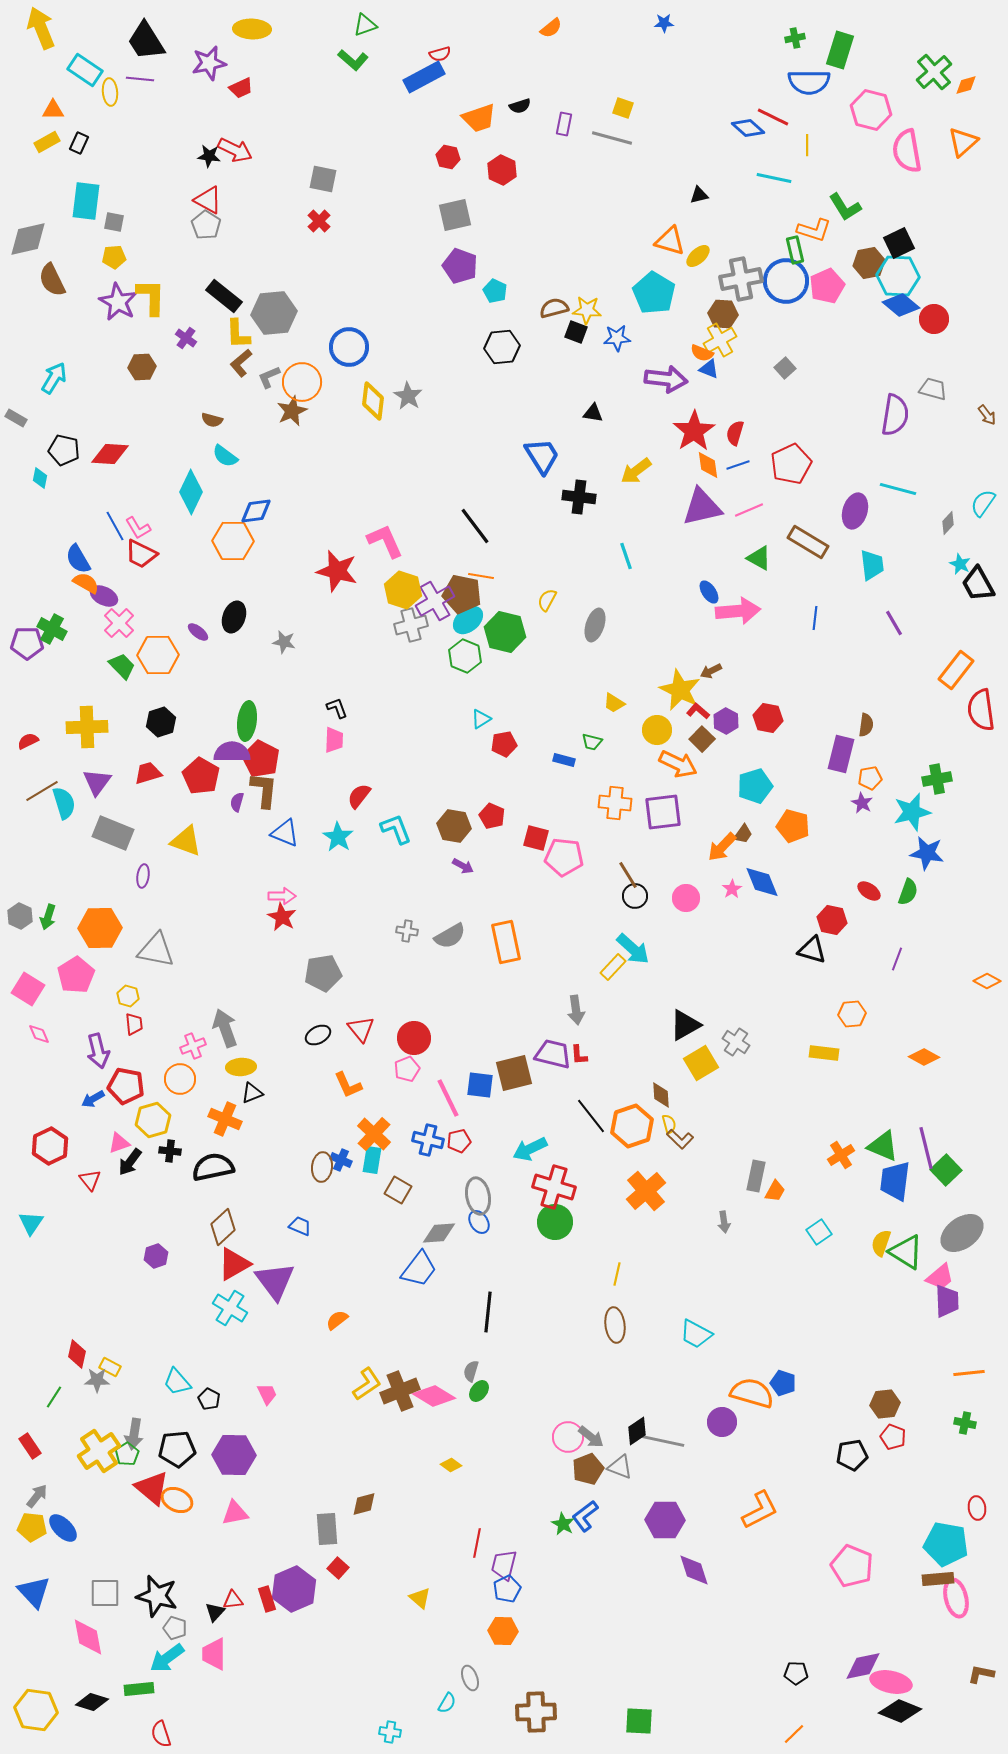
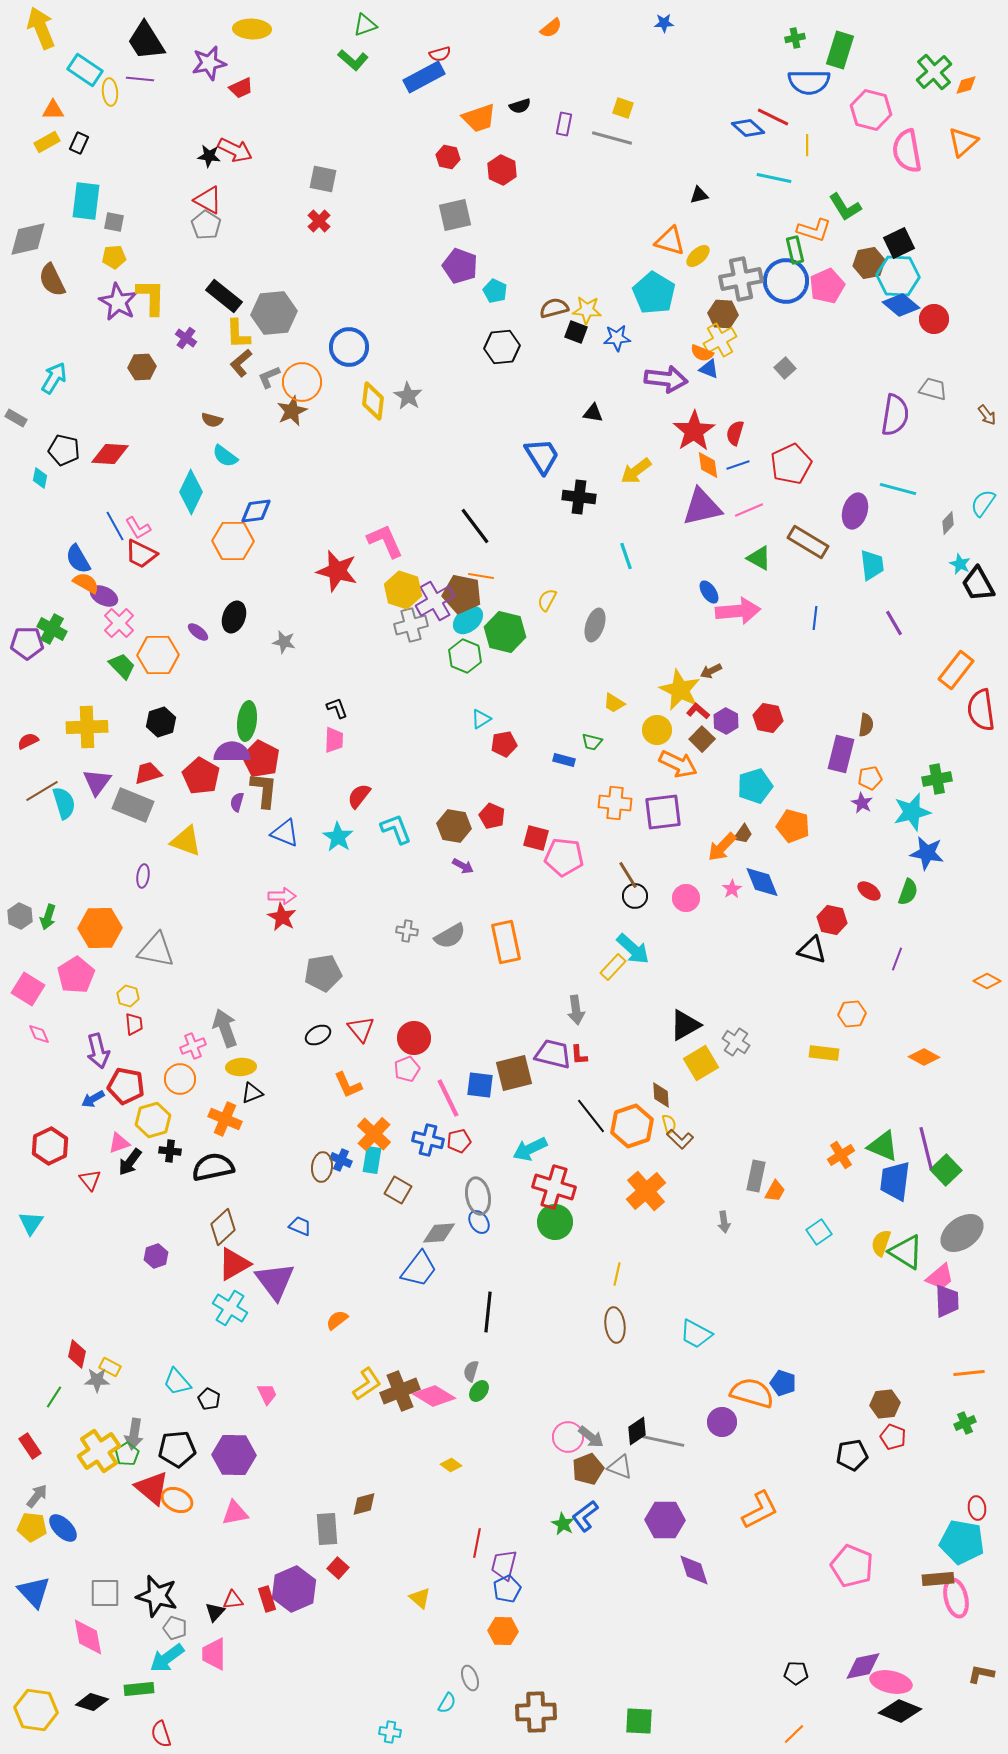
gray rectangle at (113, 833): moved 20 px right, 28 px up
green cross at (965, 1423): rotated 35 degrees counterclockwise
cyan pentagon at (946, 1544): moved 16 px right, 2 px up
